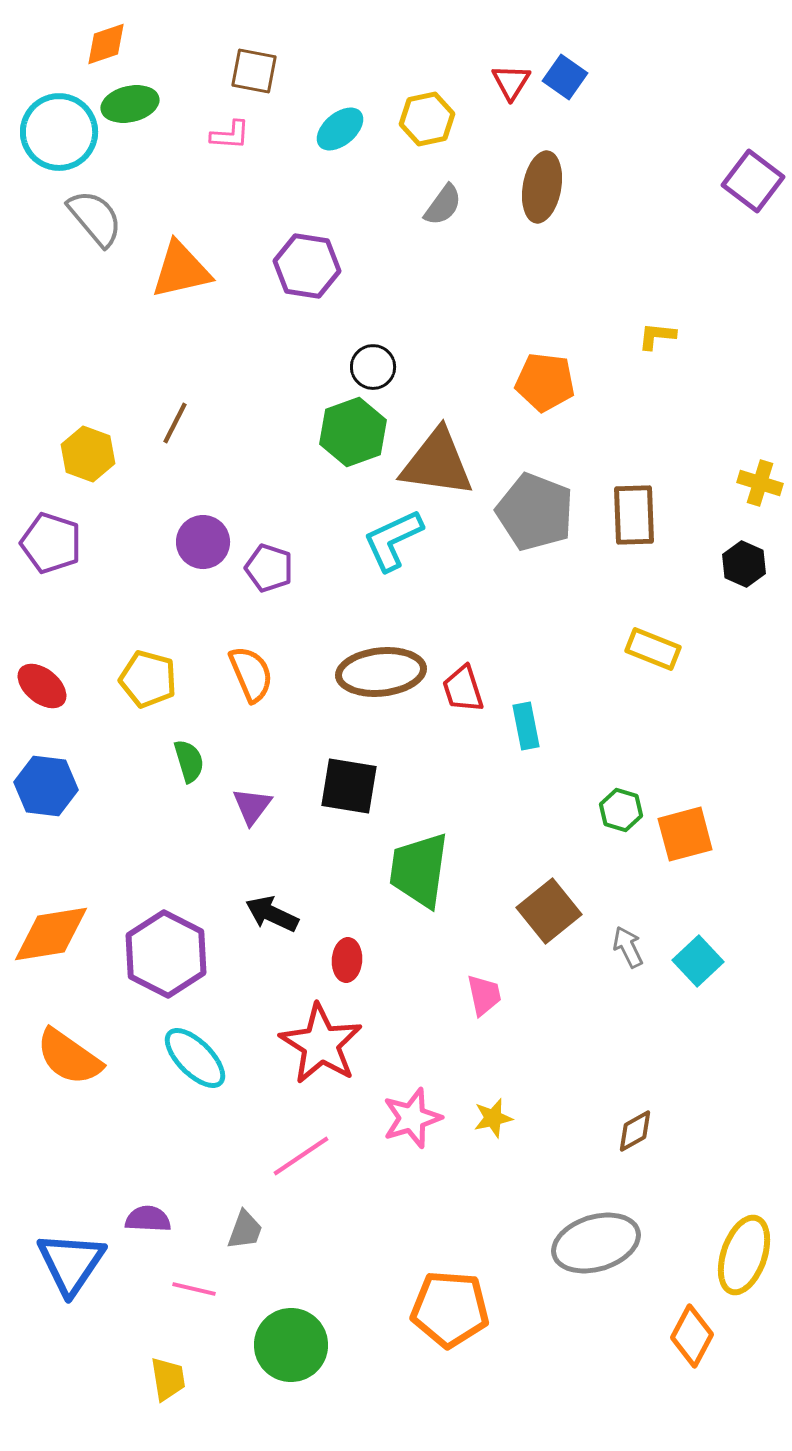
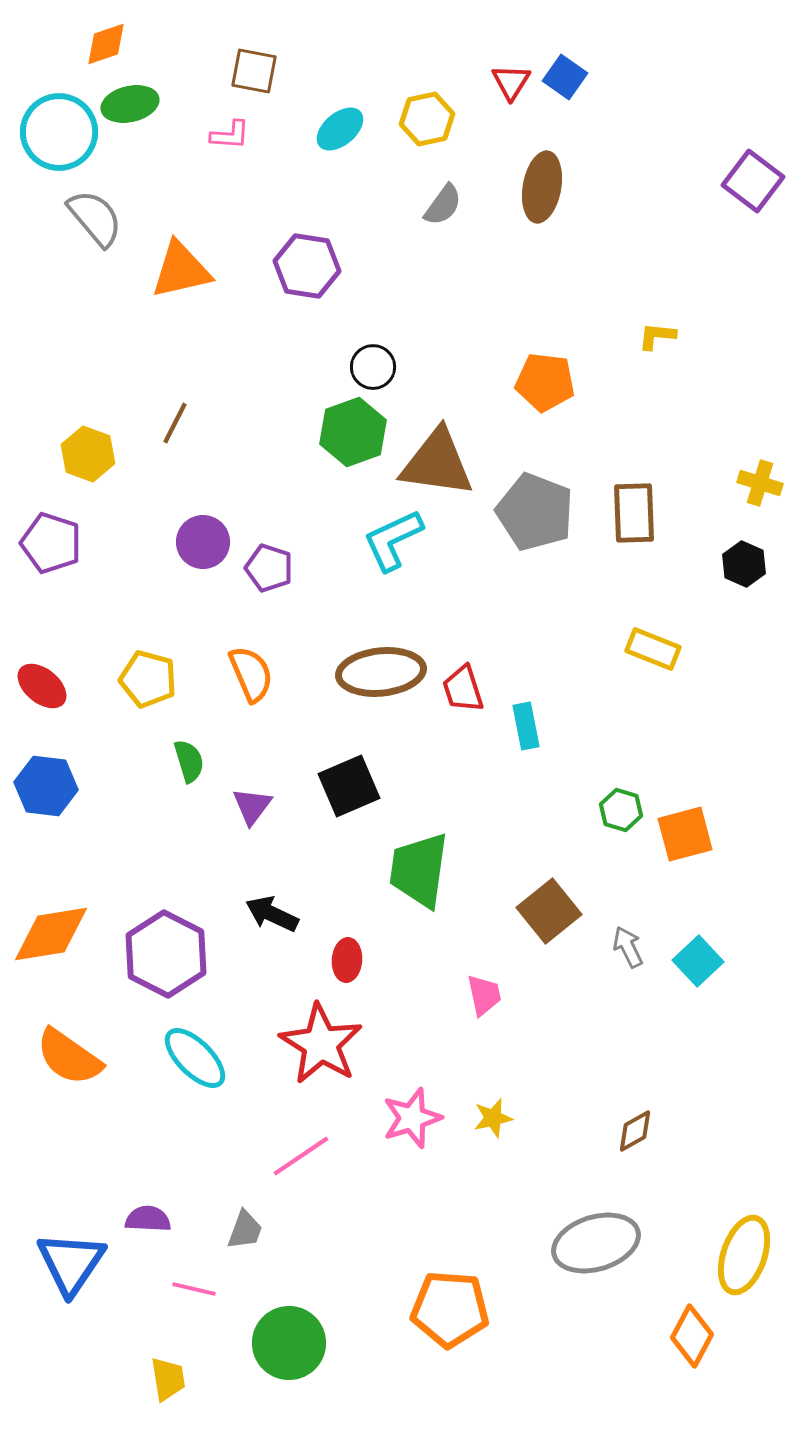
brown rectangle at (634, 515): moved 2 px up
black square at (349, 786): rotated 32 degrees counterclockwise
green circle at (291, 1345): moved 2 px left, 2 px up
